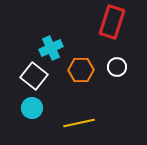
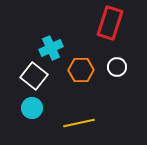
red rectangle: moved 2 px left, 1 px down
